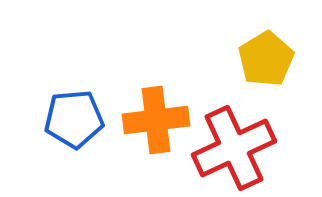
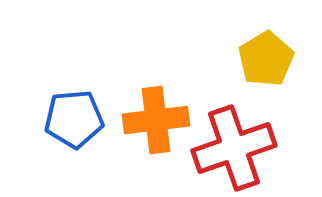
red cross: rotated 6 degrees clockwise
